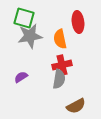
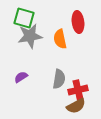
red cross: moved 16 px right, 25 px down
